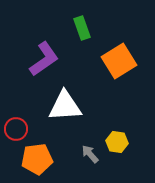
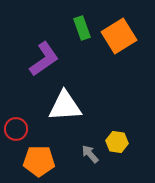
orange square: moved 25 px up
orange pentagon: moved 2 px right, 2 px down; rotated 8 degrees clockwise
